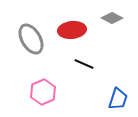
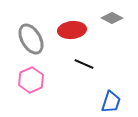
pink hexagon: moved 12 px left, 12 px up
blue trapezoid: moved 7 px left, 3 px down
